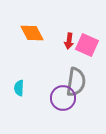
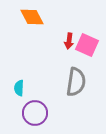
orange diamond: moved 16 px up
purple circle: moved 28 px left, 15 px down
